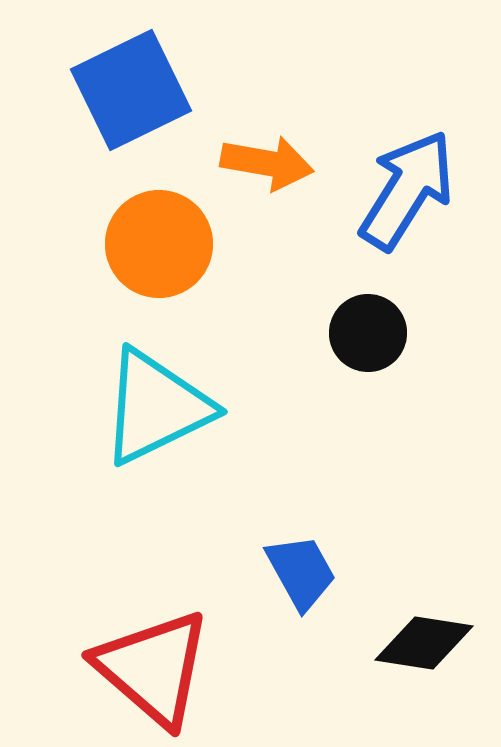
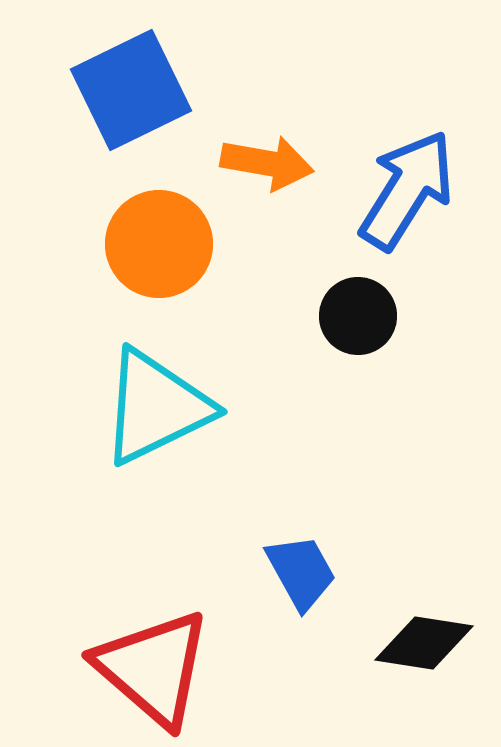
black circle: moved 10 px left, 17 px up
